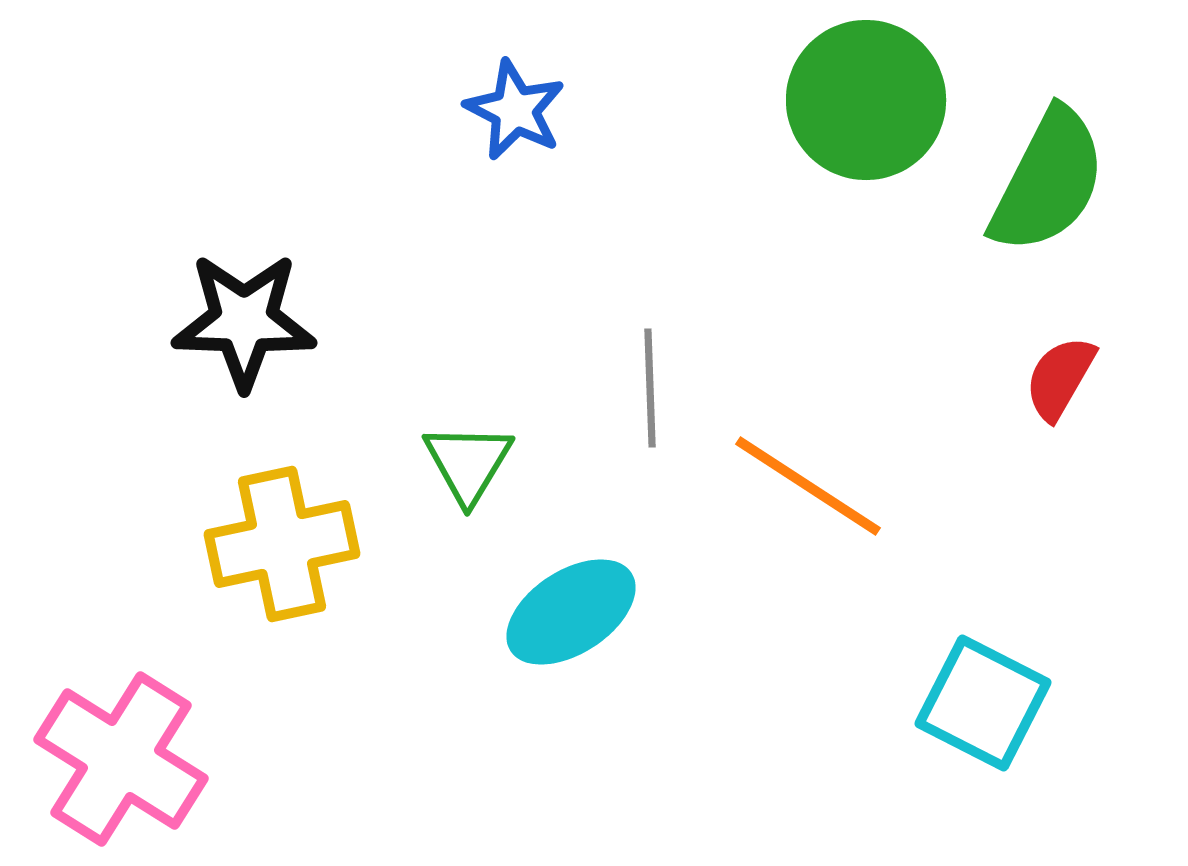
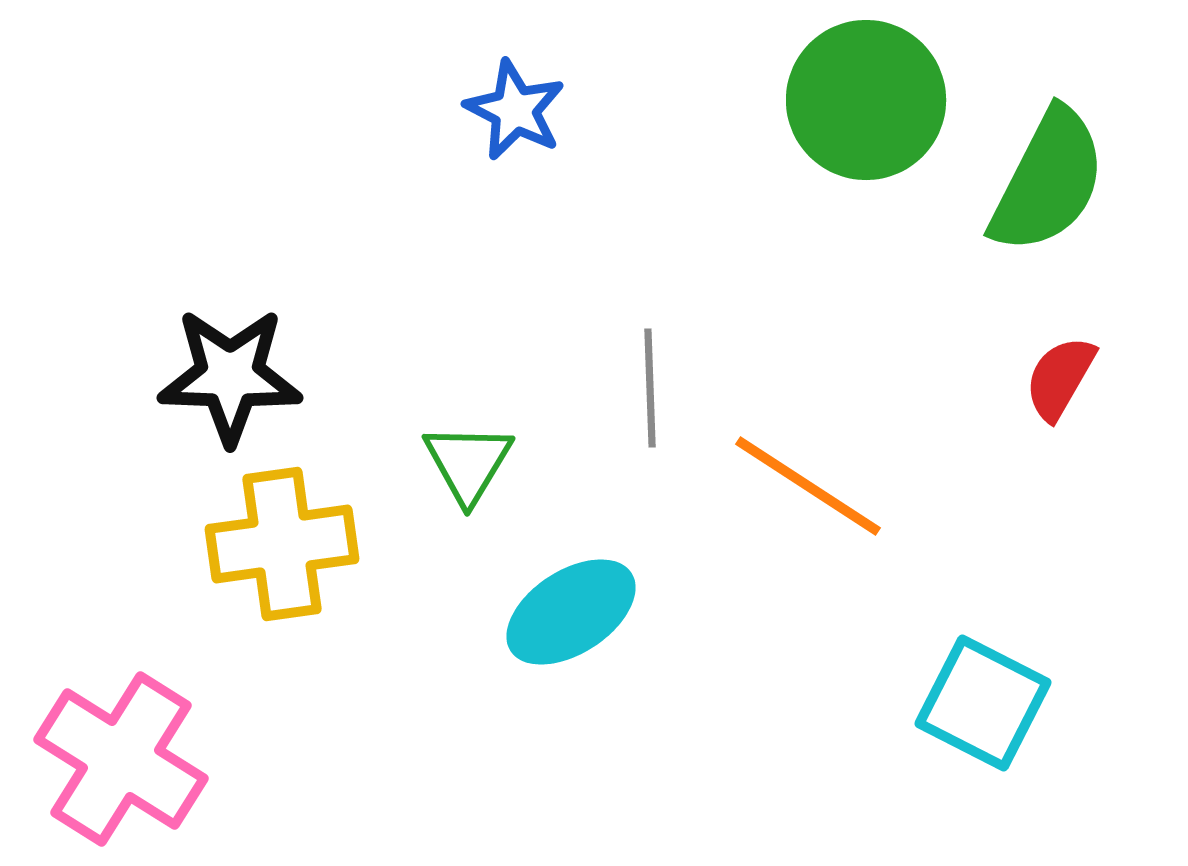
black star: moved 14 px left, 55 px down
yellow cross: rotated 4 degrees clockwise
